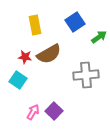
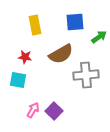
blue square: rotated 30 degrees clockwise
brown semicircle: moved 12 px right
cyan square: rotated 24 degrees counterclockwise
pink arrow: moved 2 px up
